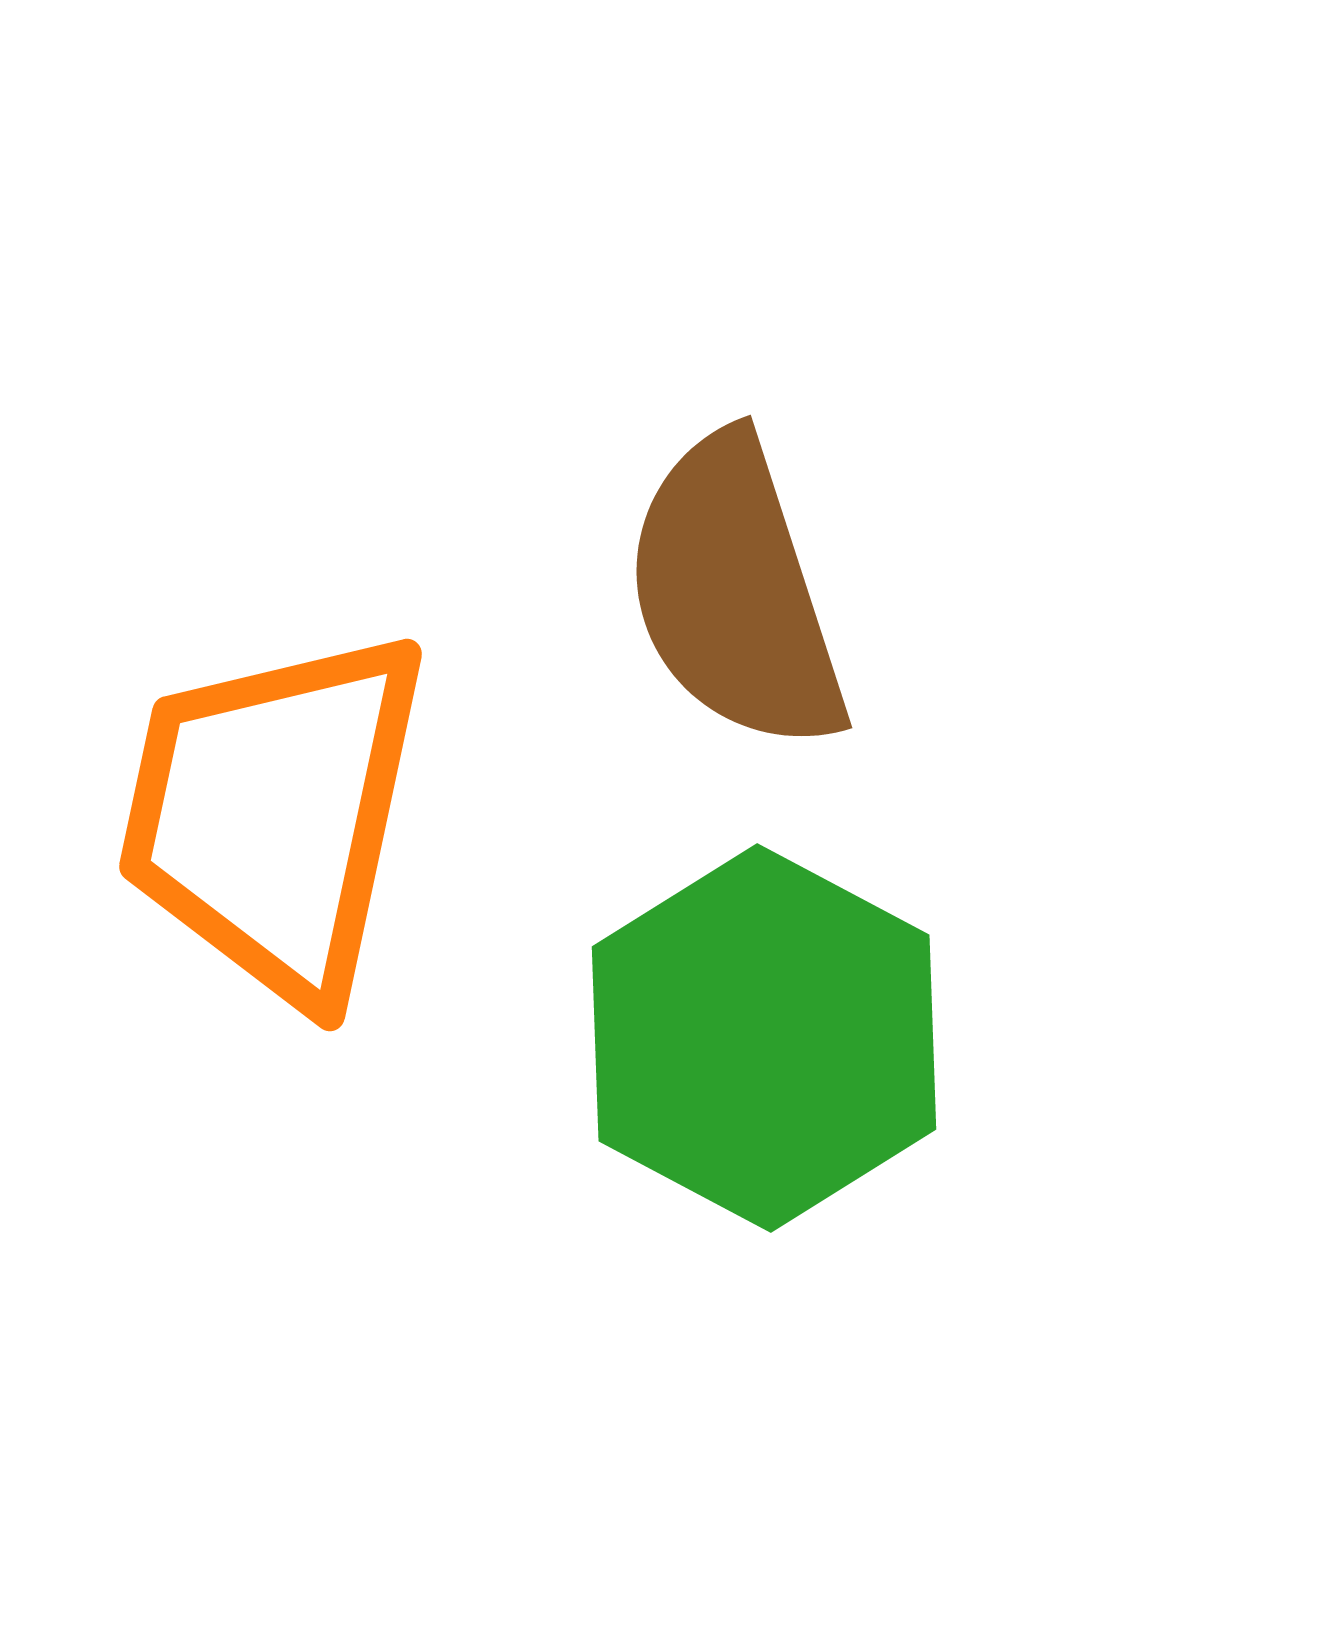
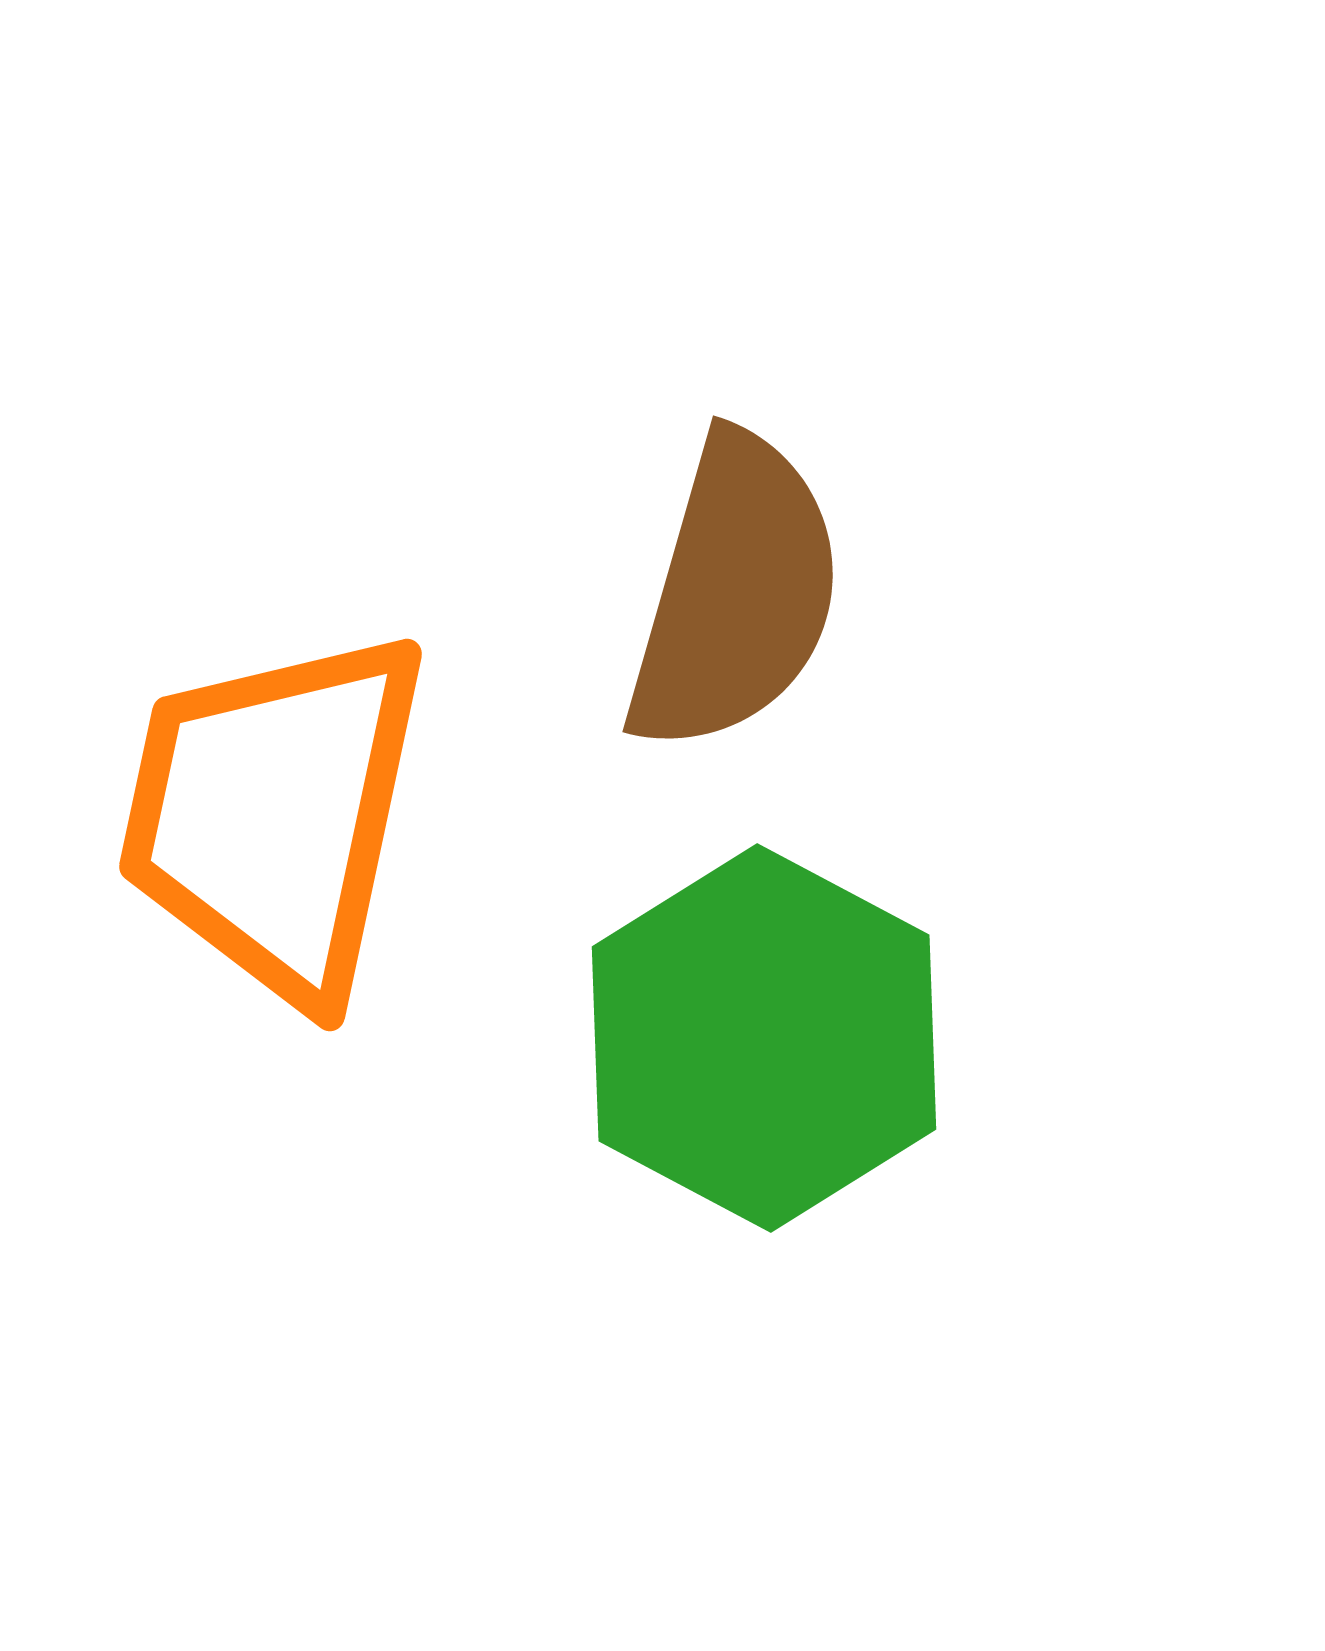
brown semicircle: rotated 146 degrees counterclockwise
